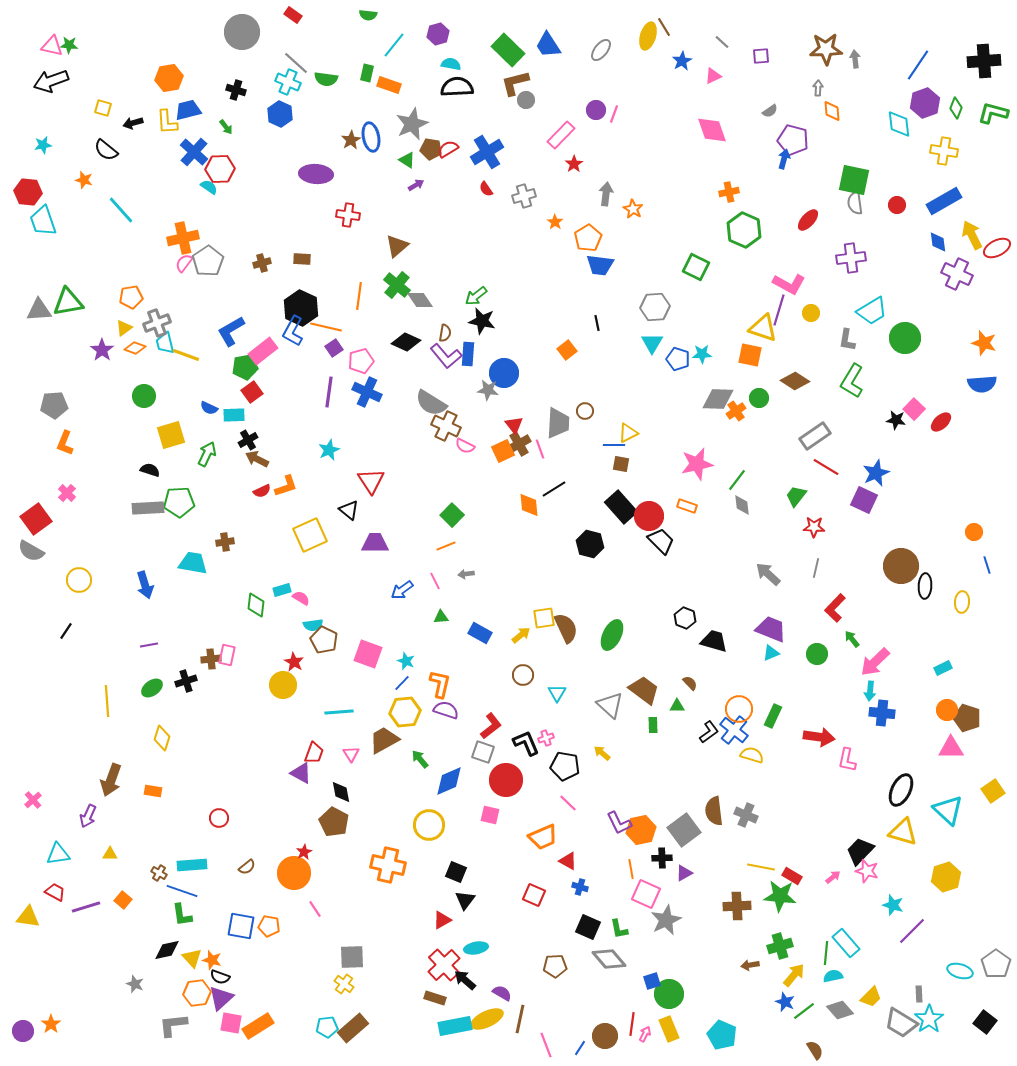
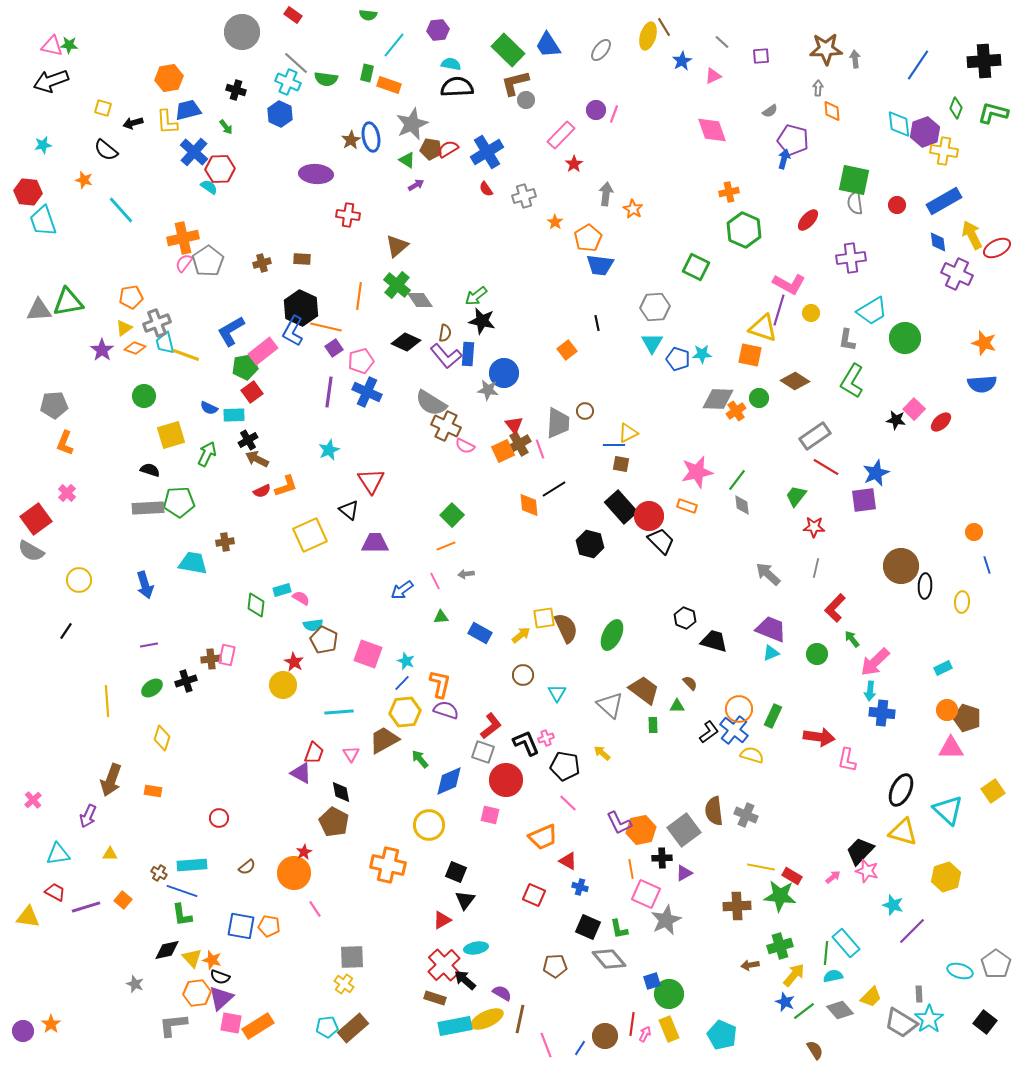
purple hexagon at (438, 34): moved 4 px up; rotated 10 degrees clockwise
purple hexagon at (925, 103): moved 29 px down
pink star at (697, 464): moved 8 px down
purple square at (864, 500): rotated 32 degrees counterclockwise
